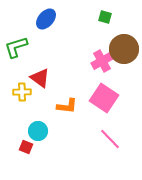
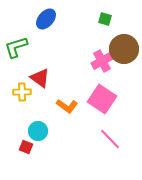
green square: moved 2 px down
pink square: moved 2 px left, 1 px down
orange L-shape: rotated 30 degrees clockwise
